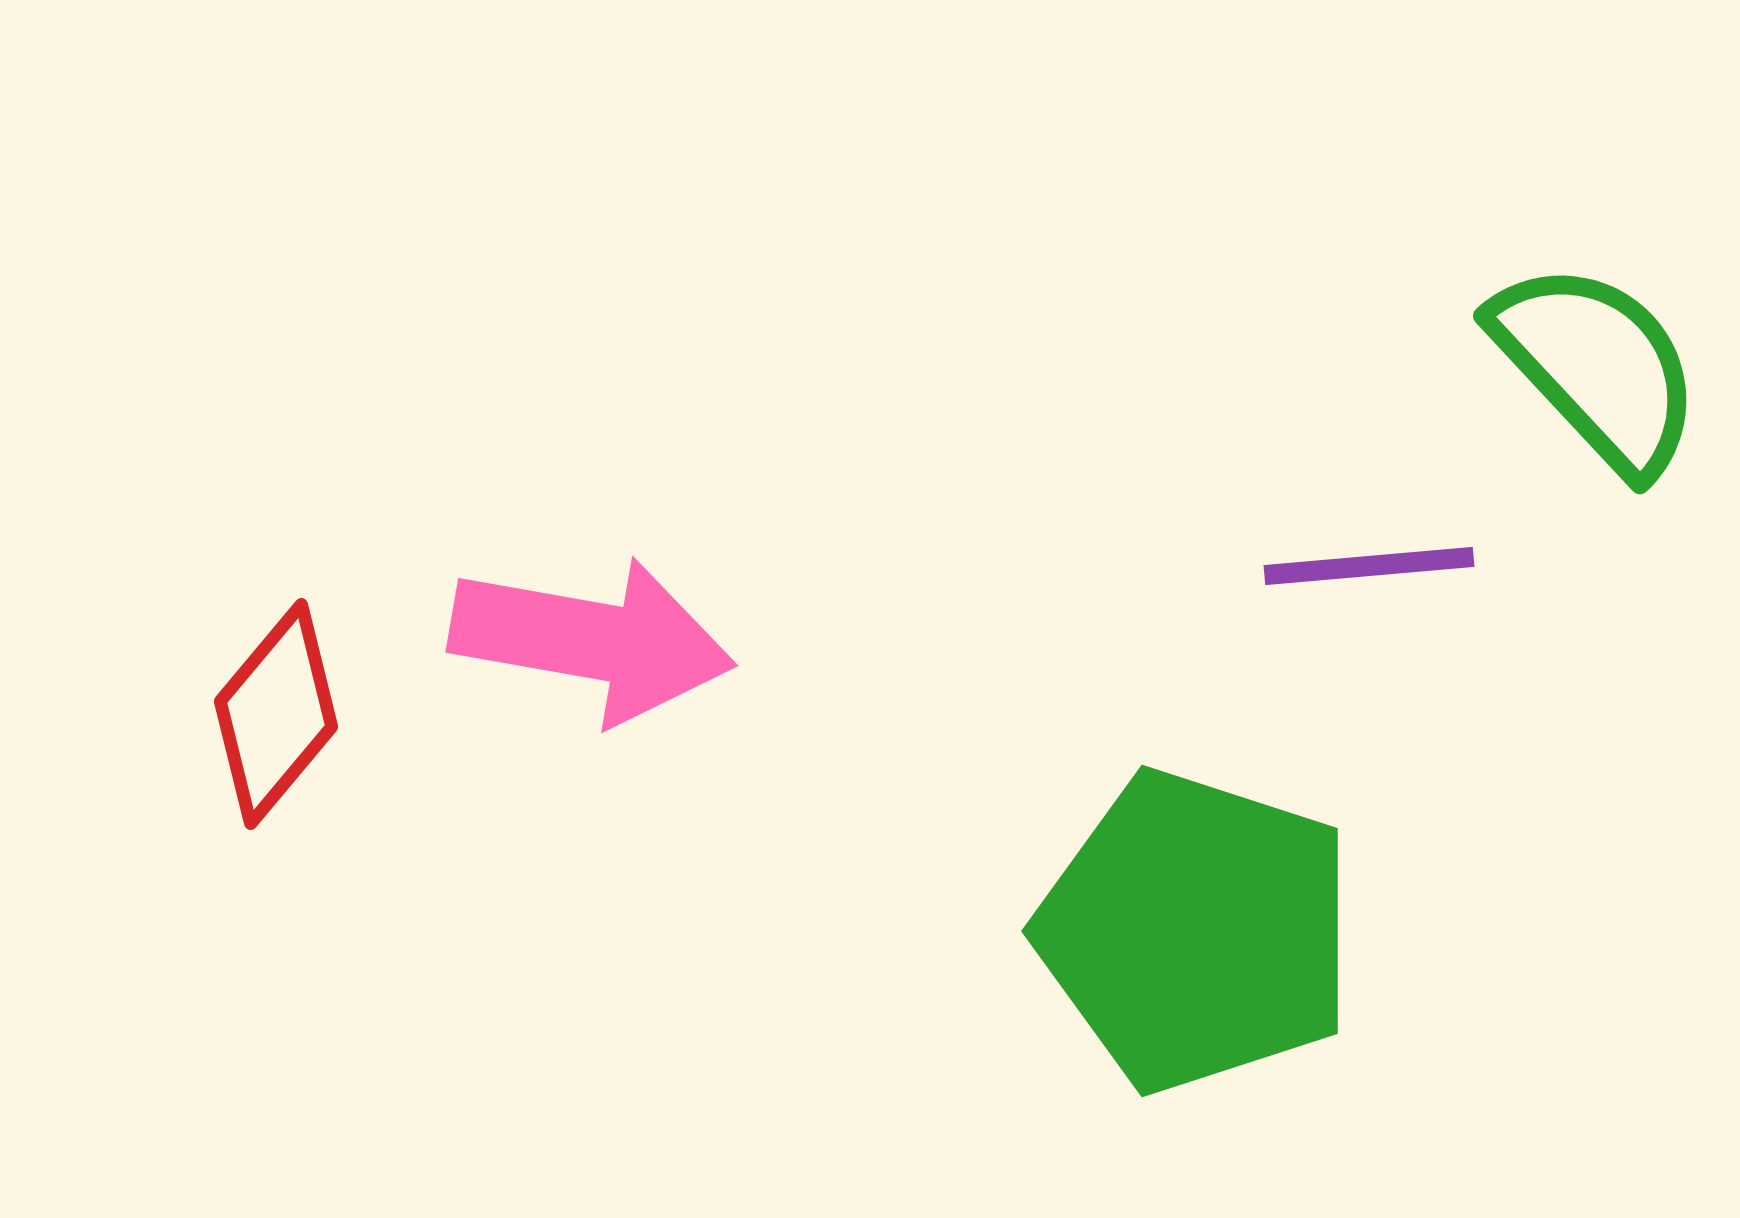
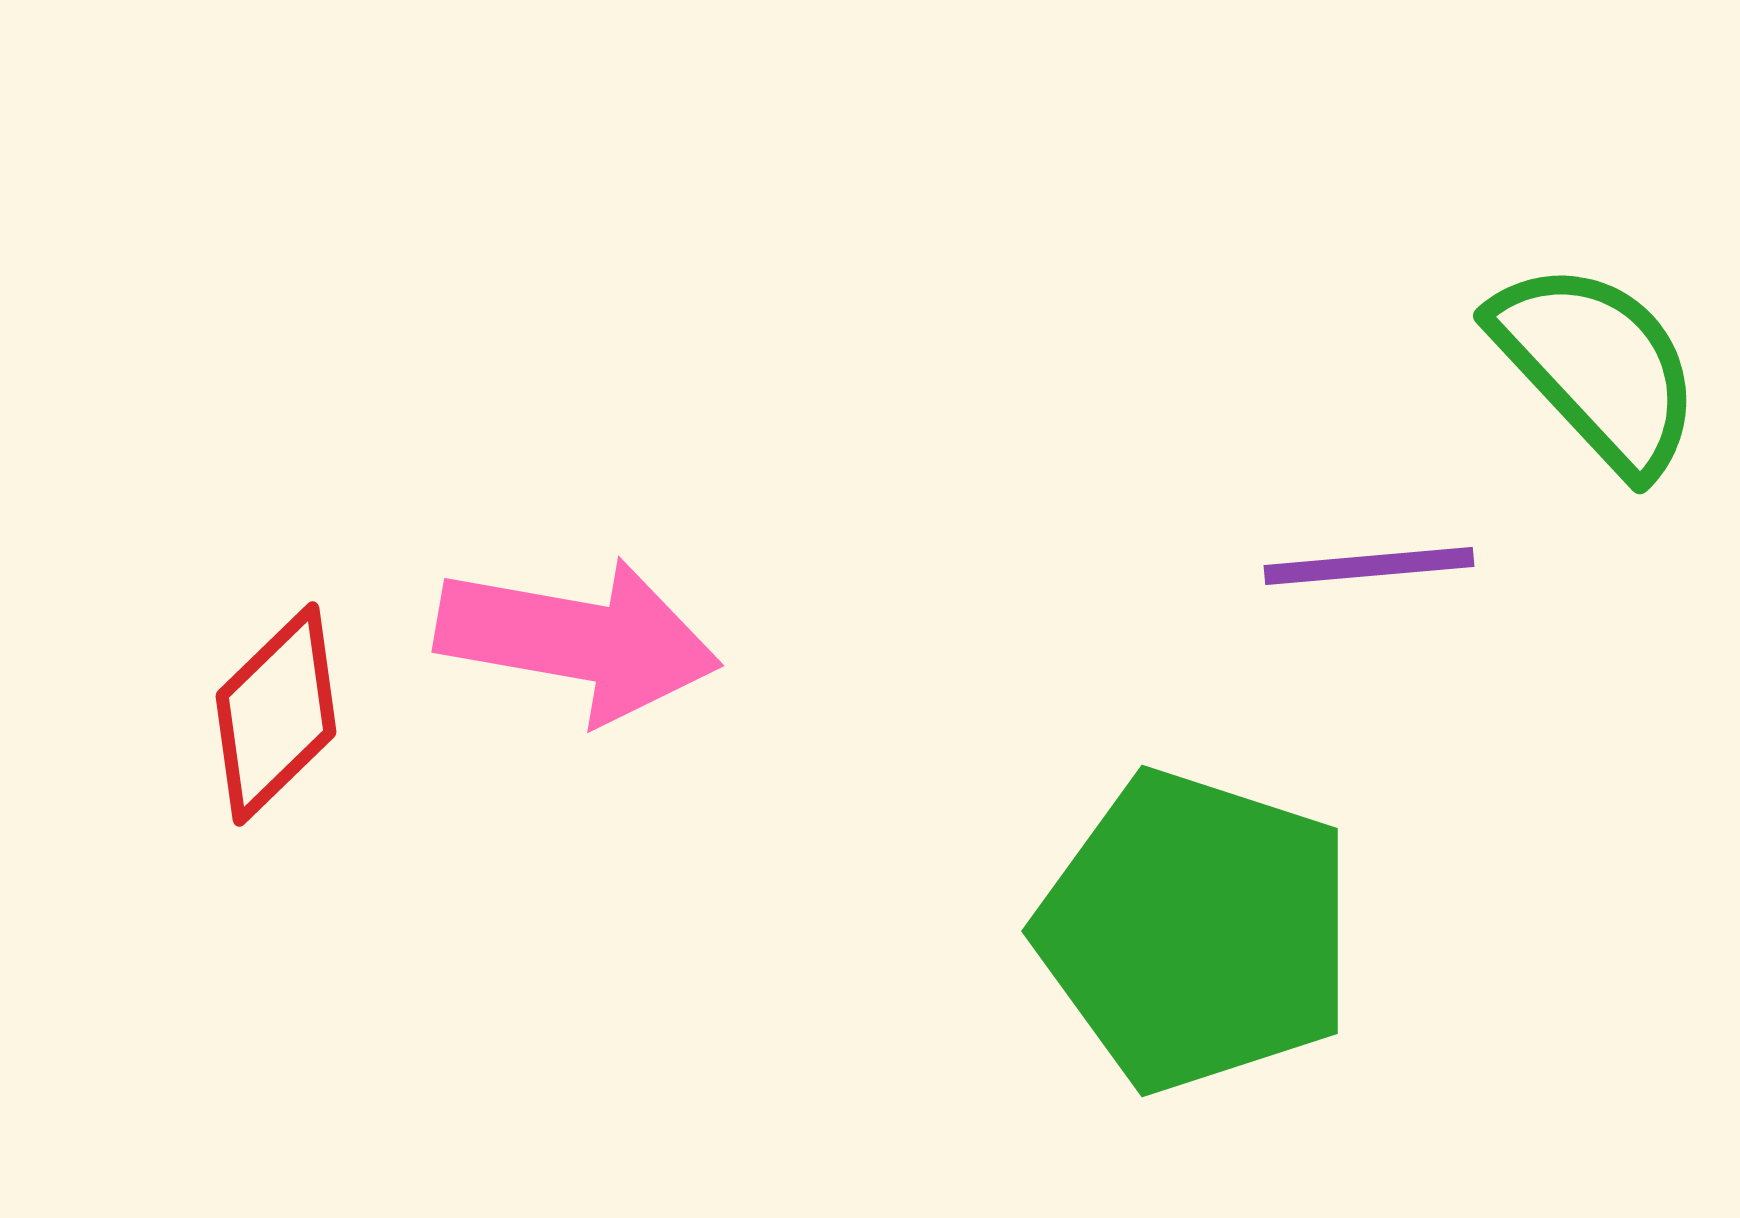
pink arrow: moved 14 px left
red diamond: rotated 6 degrees clockwise
